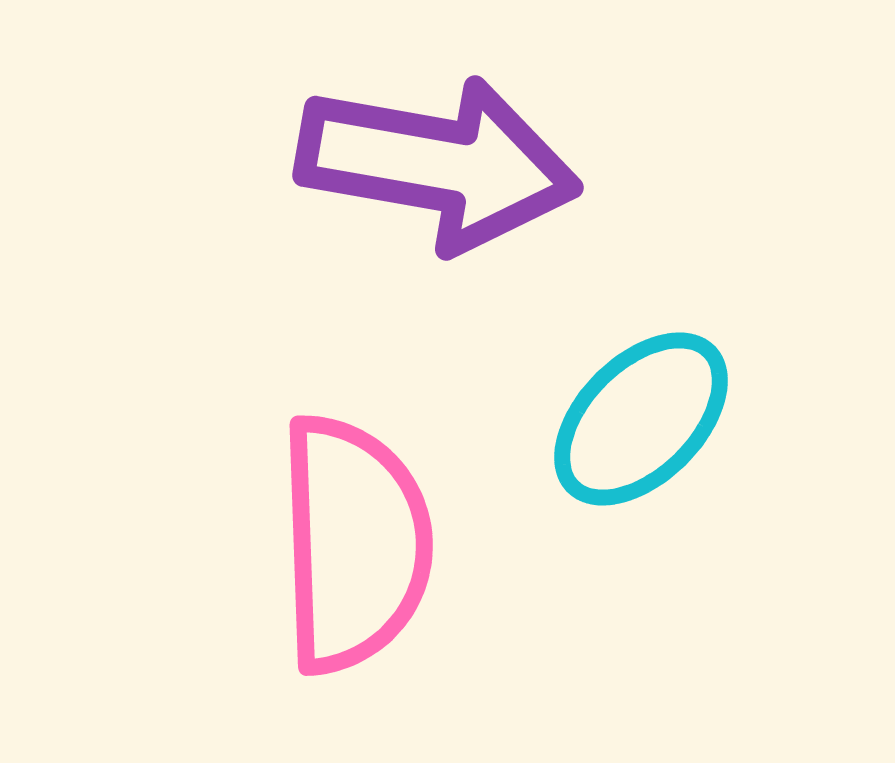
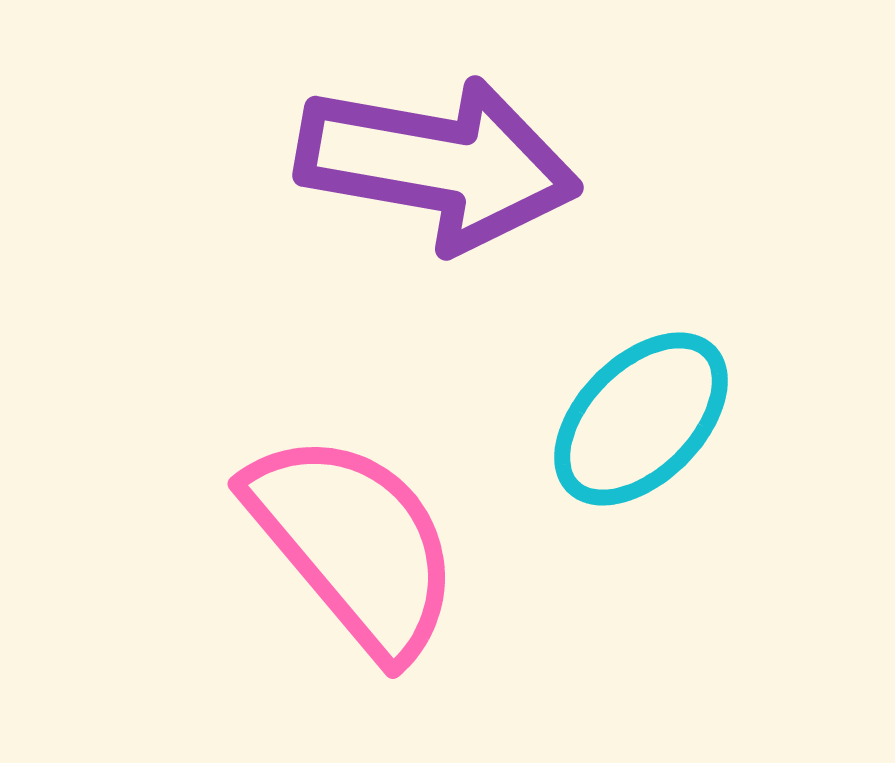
pink semicircle: rotated 38 degrees counterclockwise
